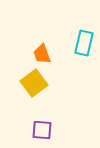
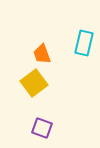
purple square: moved 2 px up; rotated 15 degrees clockwise
